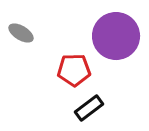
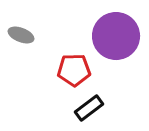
gray ellipse: moved 2 px down; rotated 10 degrees counterclockwise
